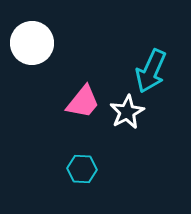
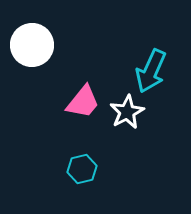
white circle: moved 2 px down
cyan hexagon: rotated 16 degrees counterclockwise
